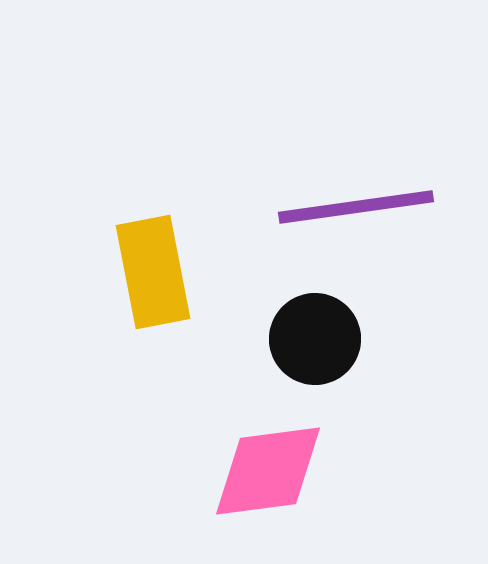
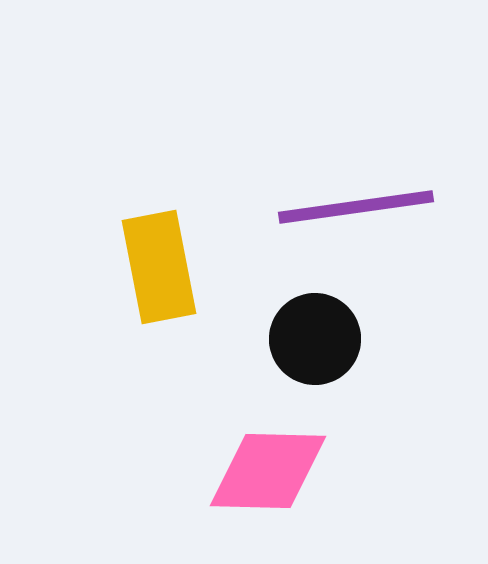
yellow rectangle: moved 6 px right, 5 px up
pink diamond: rotated 9 degrees clockwise
